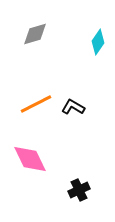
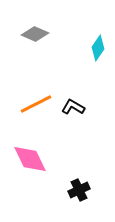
gray diamond: rotated 40 degrees clockwise
cyan diamond: moved 6 px down
